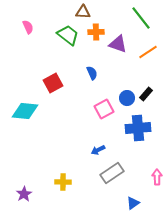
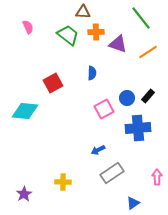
blue semicircle: rotated 24 degrees clockwise
black rectangle: moved 2 px right, 2 px down
